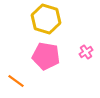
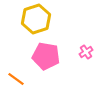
yellow hexagon: moved 10 px left; rotated 24 degrees clockwise
orange line: moved 2 px up
